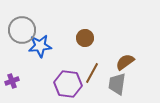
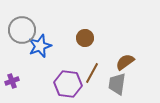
blue star: rotated 15 degrees counterclockwise
